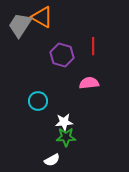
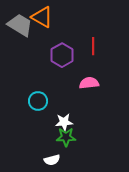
gray trapezoid: rotated 88 degrees clockwise
purple hexagon: rotated 15 degrees clockwise
white semicircle: rotated 14 degrees clockwise
